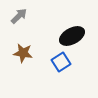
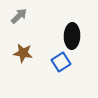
black ellipse: rotated 60 degrees counterclockwise
